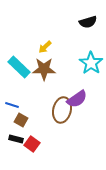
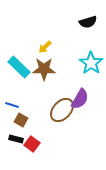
purple semicircle: moved 3 px right; rotated 25 degrees counterclockwise
brown ellipse: rotated 30 degrees clockwise
